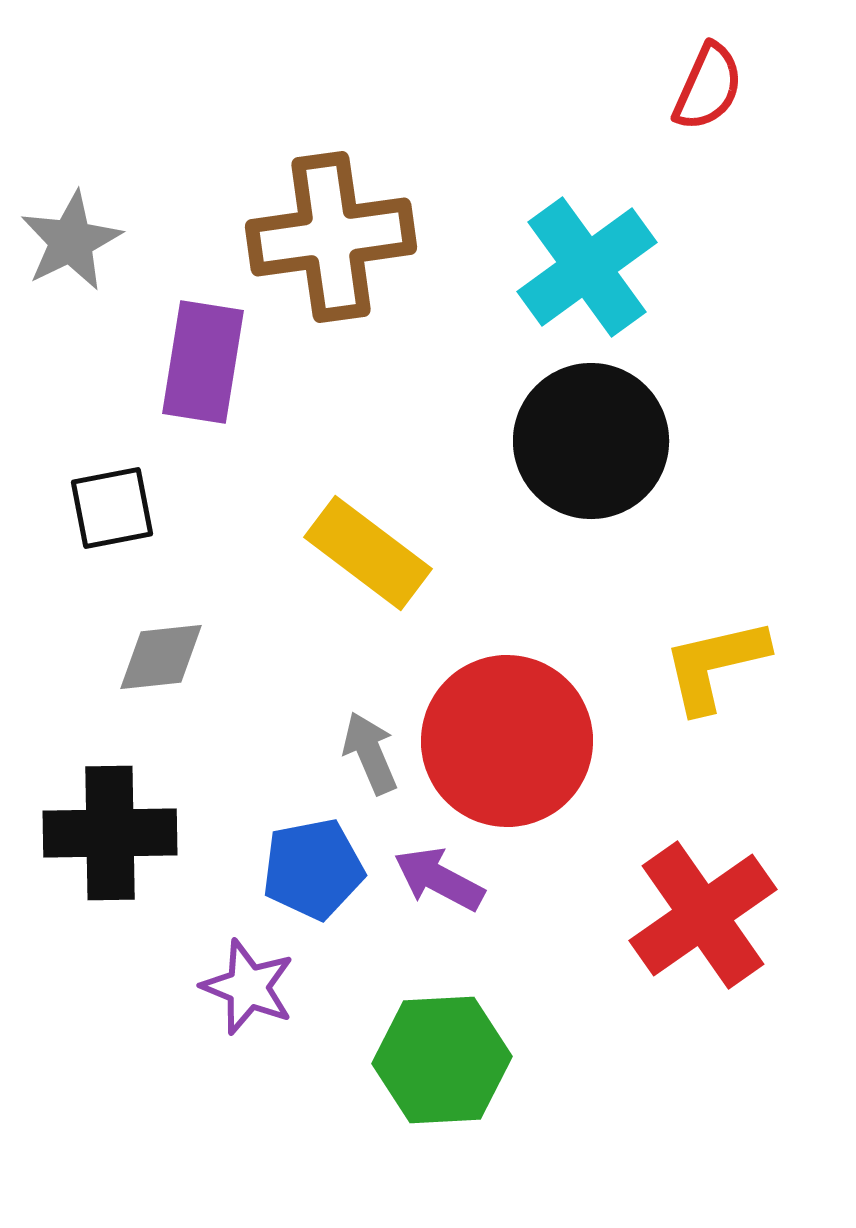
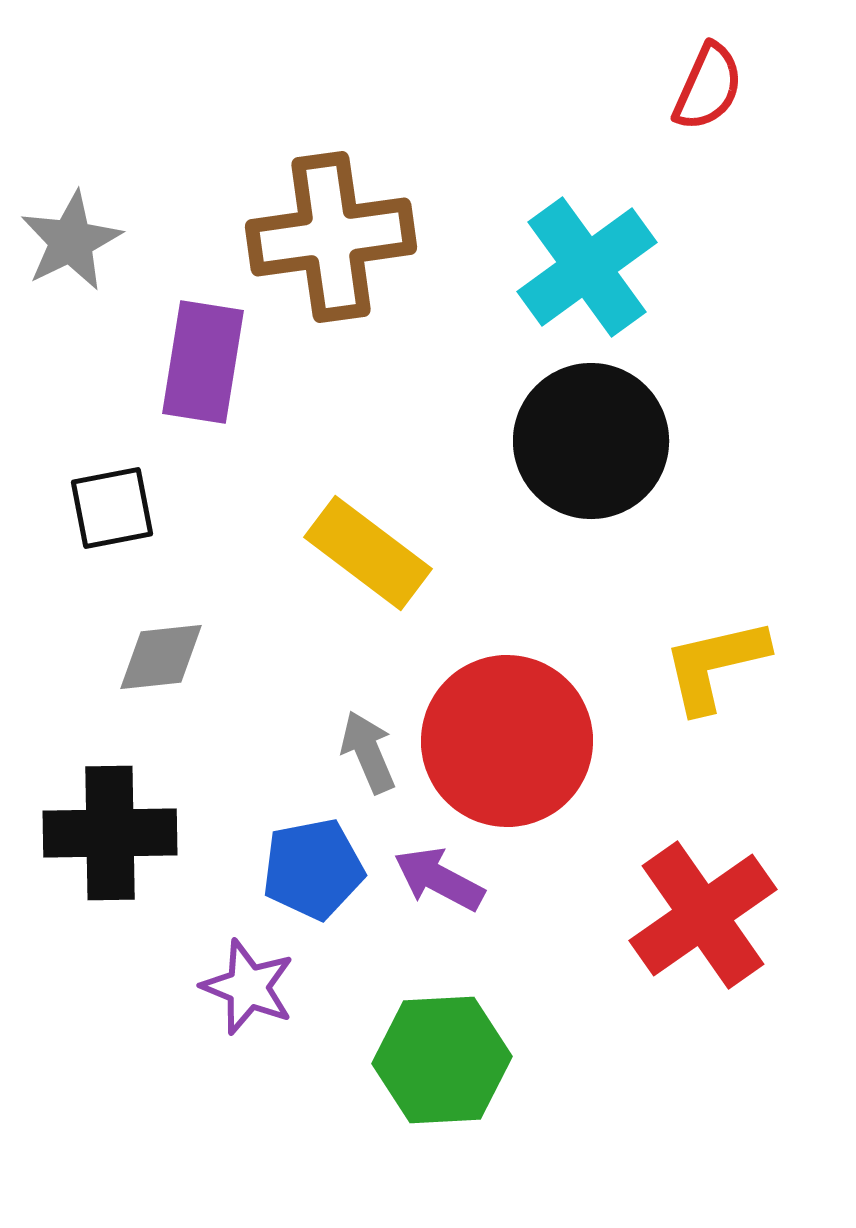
gray arrow: moved 2 px left, 1 px up
